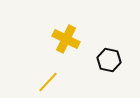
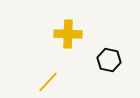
yellow cross: moved 2 px right, 5 px up; rotated 24 degrees counterclockwise
